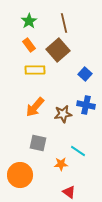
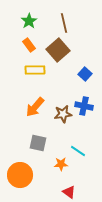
blue cross: moved 2 px left, 1 px down
